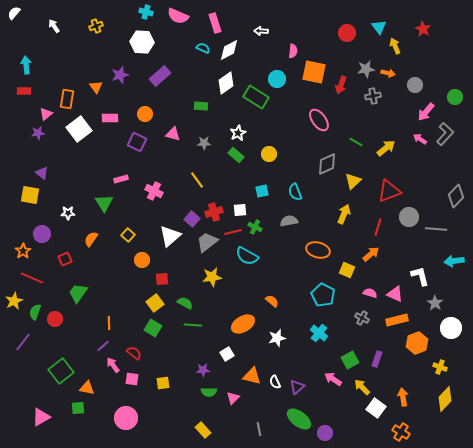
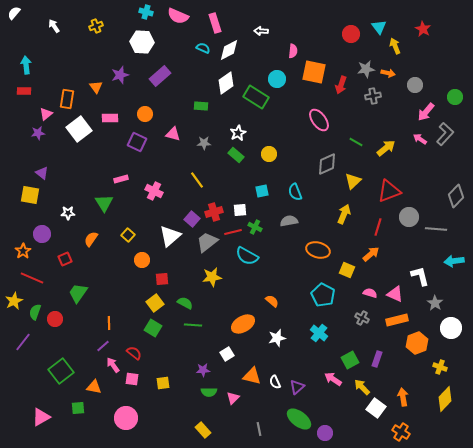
red circle at (347, 33): moved 4 px right, 1 px down
orange triangle at (87, 388): moved 7 px right, 1 px up
